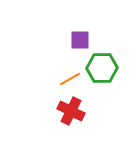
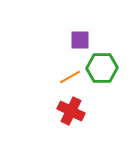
orange line: moved 2 px up
